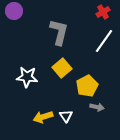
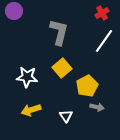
red cross: moved 1 px left, 1 px down
yellow arrow: moved 12 px left, 7 px up
